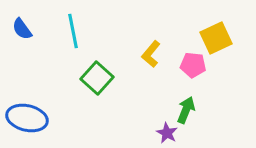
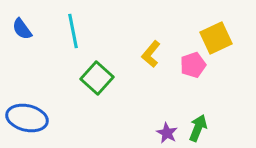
pink pentagon: rotated 25 degrees counterclockwise
green arrow: moved 12 px right, 18 px down
